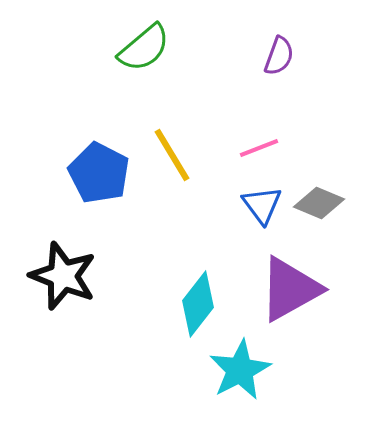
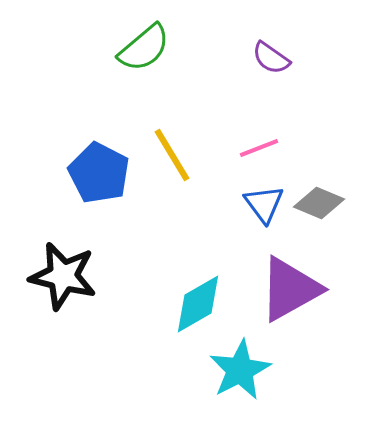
purple semicircle: moved 8 px left, 2 px down; rotated 105 degrees clockwise
blue triangle: moved 2 px right, 1 px up
black star: rotated 8 degrees counterclockwise
cyan diamond: rotated 22 degrees clockwise
